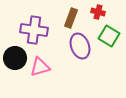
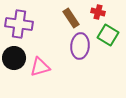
brown rectangle: rotated 54 degrees counterclockwise
purple cross: moved 15 px left, 6 px up
green square: moved 1 px left, 1 px up
purple ellipse: rotated 25 degrees clockwise
black circle: moved 1 px left
